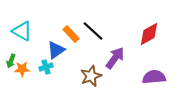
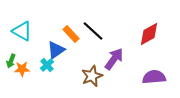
purple arrow: moved 1 px left, 1 px down
cyan cross: moved 1 px right, 2 px up; rotated 24 degrees counterclockwise
brown star: moved 1 px right
